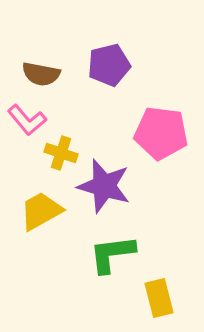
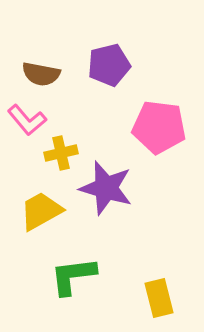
pink pentagon: moved 2 px left, 6 px up
yellow cross: rotated 32 degrees counterclockwise
purple star: moved 2 px right, 2 px down
green L-shape: moved 39 px left, 22 px down
